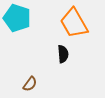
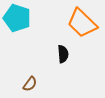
orange trapezoid: moved 8 px right; rotated 16 degrees counterclockwise
